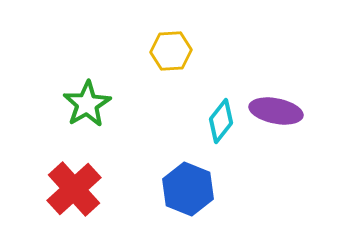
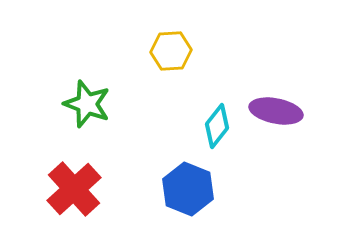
green star: rotated 21 degrees counterclockwise
cyan diamond: moved 4 px left, 5 px down
